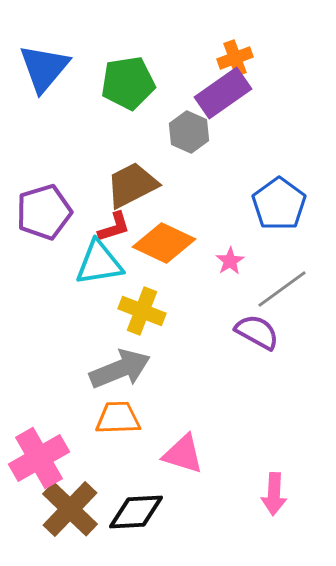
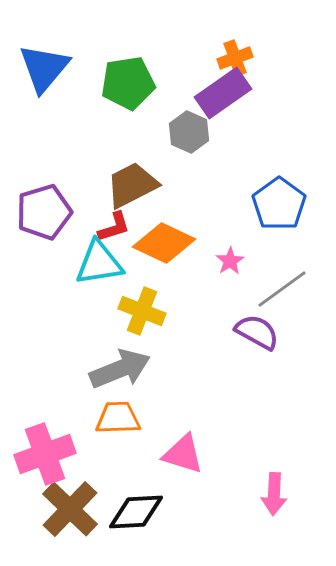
pink cross: moved 6 px right, 4 px up; rotated 10 degrees clockwise
